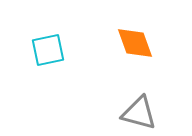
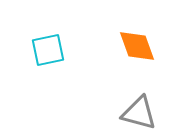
orange diamond: moved 2 px right, 3 px down
